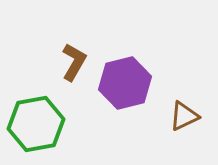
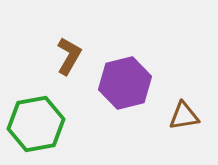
brown L-shape: moved 5 px left, 6 px up
brown triangle: rotated 16 degrees clockwise
